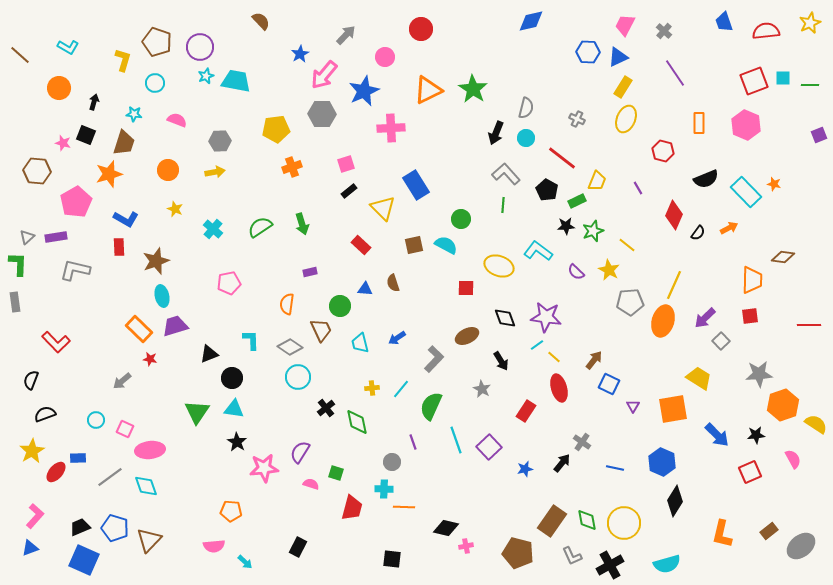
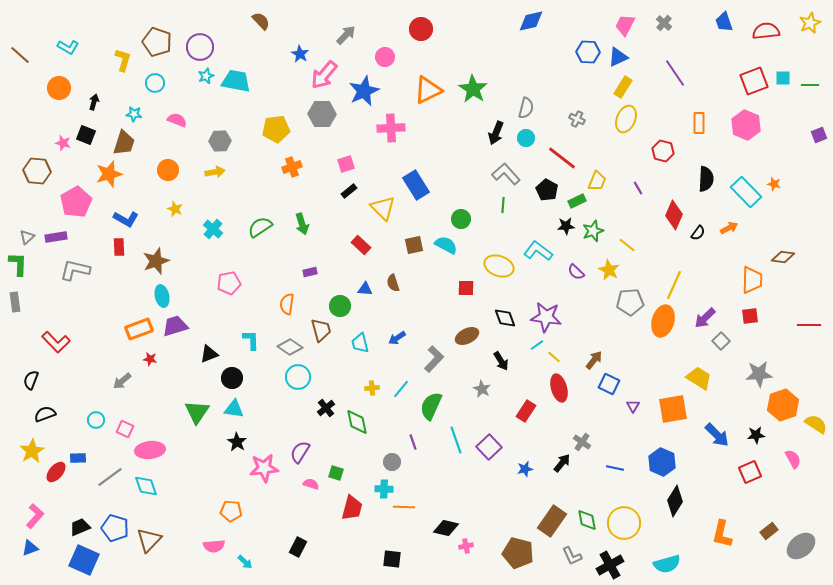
gray cross at (664, 31): moved 8 px up
blue star at (300, 54): rotated 12 degrees counterclockwise
black semicircle at (706, 179): rotated 65 degrees counterclockwise
orange rectangle at (139, 329): rotated 64 degrees counterclockwise
brown trapezoid at (321, 330): rotated 10 degrees clockwise
